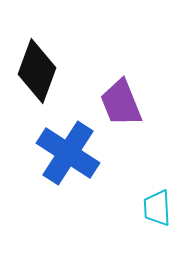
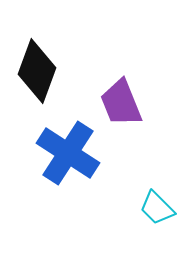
cyan trapezoid: rotated 42 degrees counterclockwise
